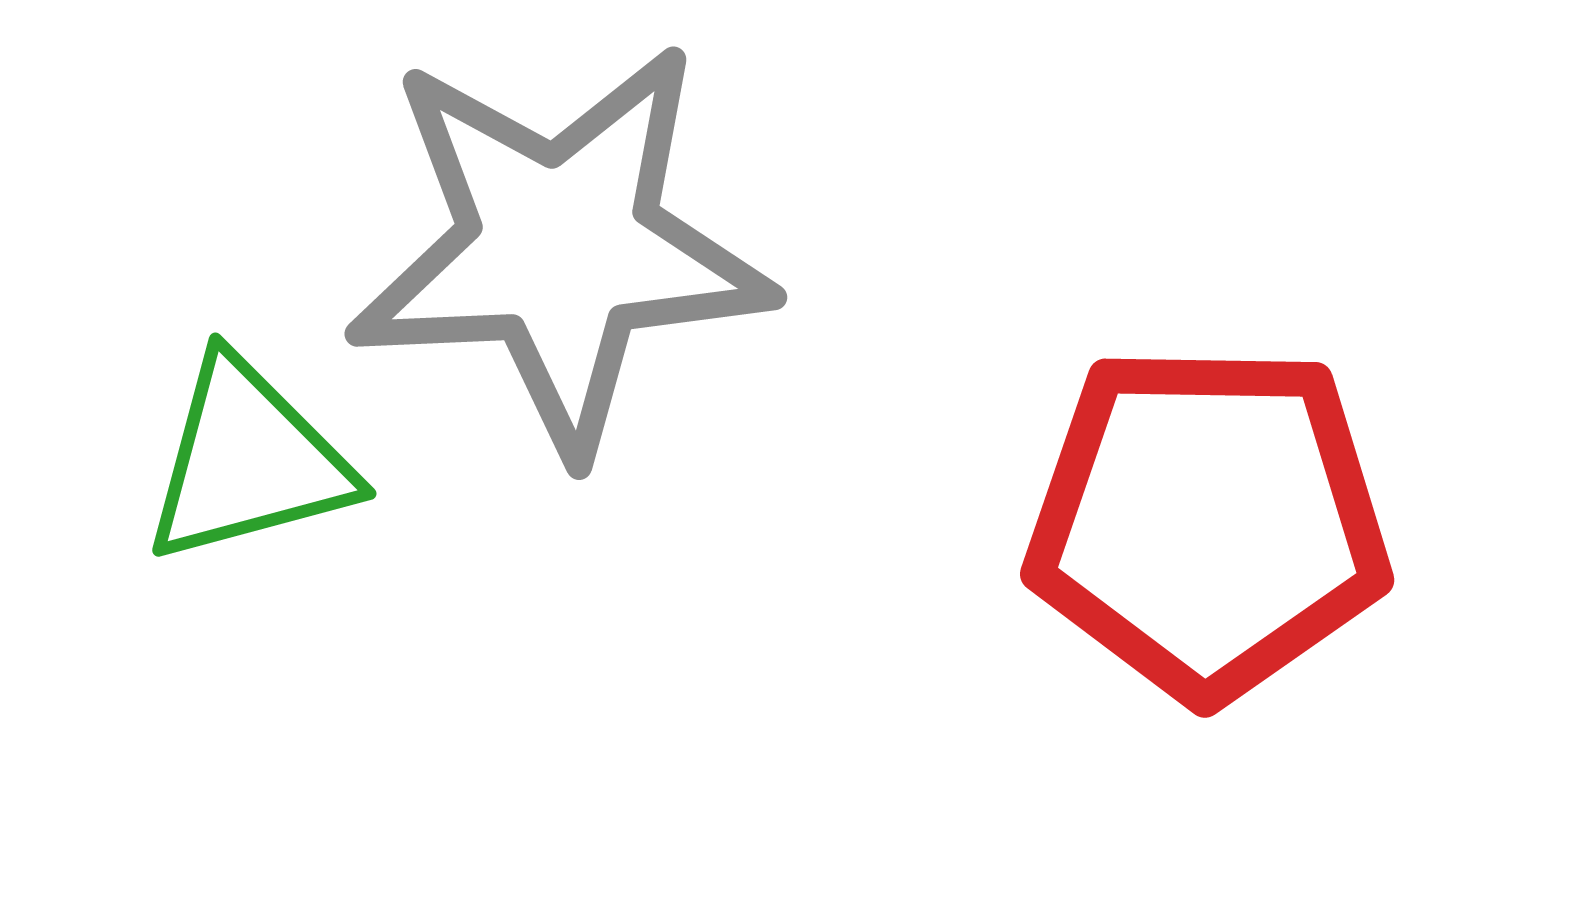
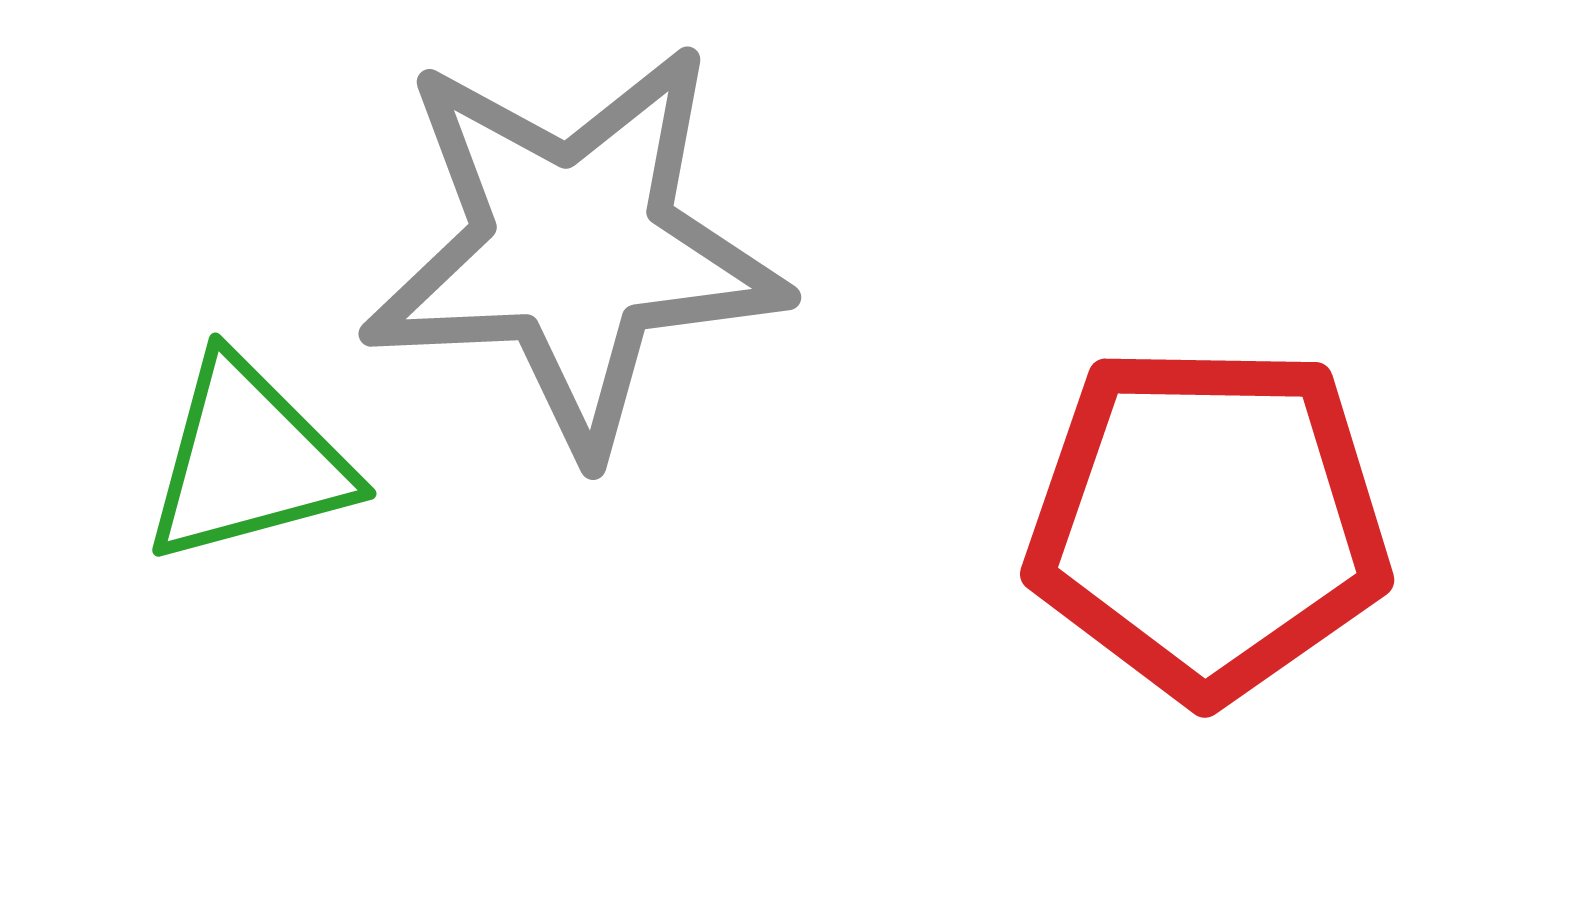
gray star: moved 14 px right
